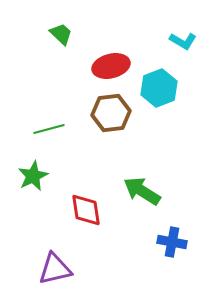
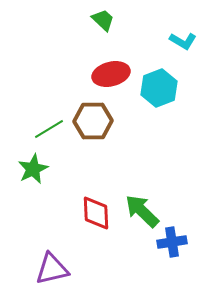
green trapezoid: moved 42 px right, 14 px up
red ellipse: moved 8 px down
brown hexagon: moved 18 px left, 8 px down; rotated 6 degrees clockwise
green line: rotated 16 degrees counterclockwise
green star: moved 7 px up
green arrow: moved 20 px down; rotated 12 degrees clockwise
red diamond: moved 10 px right, 3 px down; rotated 6 degrees clockwise
blue cross: rotated 20 degrees counterclockwise
purple triangle: moved 3 px left
